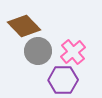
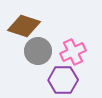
brown diamond: rotated 28 degrees counterclockwise
pink cross: rotated 15 degrees clockwise
